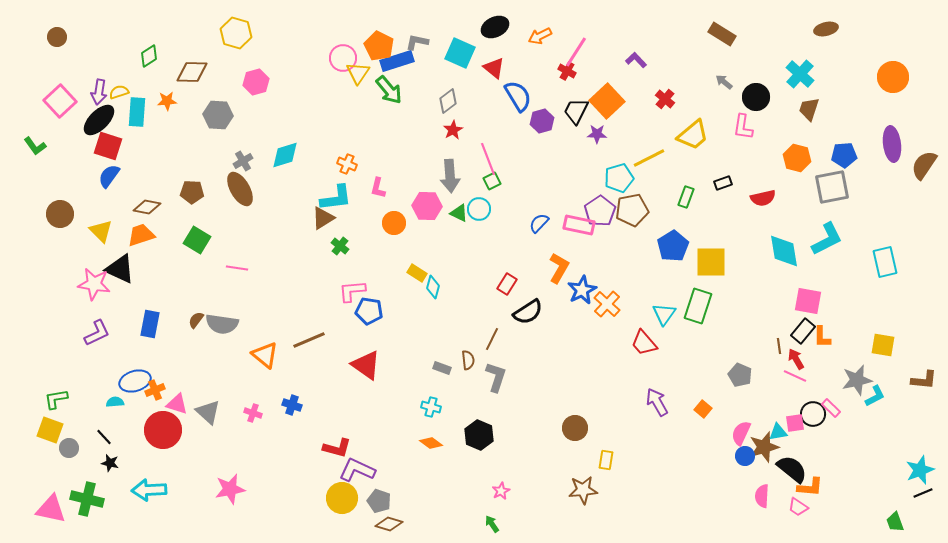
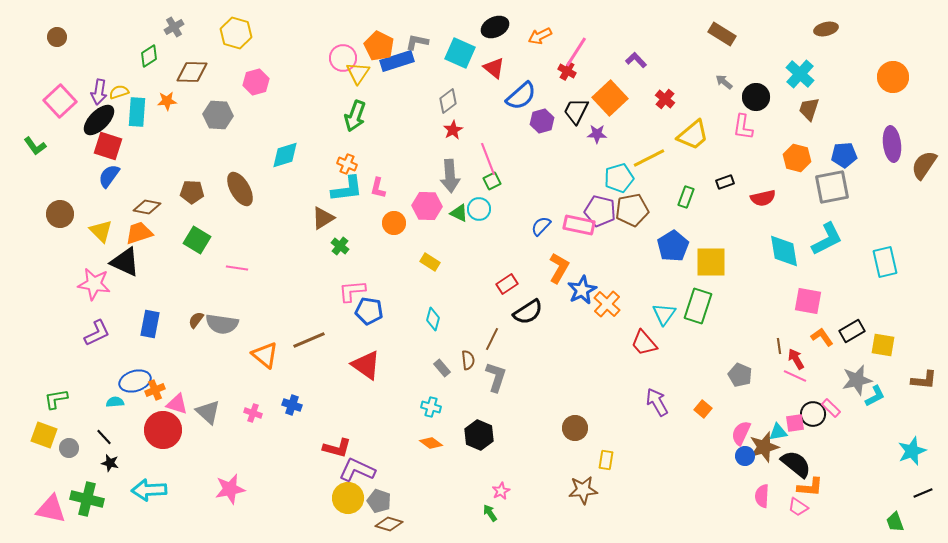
green arrow at (389, 90): moved 34 px left, 26 px down; rotated 60 degrees clockwise
blue semicircle at (518, 96): moved 3 px right; rotated 80 degrees clockwise
orange square at (607, 101): moved 3 px right, 3 px up
gray cross at (243, 161): moved 69 px left, 134 px up
black rectangle at (723, 183): moved 2 px right, 1 px up
cyan L-shape at (336, 198): moved 11 px right, 9 px up
purple pentagon at (600, 211): rotated 24 degrees counterclockwise
blue semicircle at (539, 223): moved 2 px right, 3 px down
orange trapezoid at (141, 235): moved 2 px left, 2 px up
black triangle at (120, 269): moved 5 px right, 7 px up
yellow rectangle at (417, 273): moved 13 px right, 11 px up
red rectangle at (507, 284): rotated 25 degrees clockwise
cyan diamond at (433, 287): moved 32 px down
black rectangle at (803, 331): moved 49 px right; rotated 20 degrees clockwise
orange L-shape at (822, 337): rotated 145 degrees clockwise
gray rectangle at (442, 368): rotated 30 degrees clockwise
yellow square at (50, 430): moved 6 px left, 5 px down
black semicircle at (792, 469): moved 4 px right, 5 px up
cyan star at (920, 470): moved 8 px left, 19 px up
yellow circle at (342, 498): moved 6 px right
green arrow at (492, 524): moved 2 px left, 11 px up
